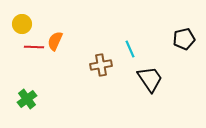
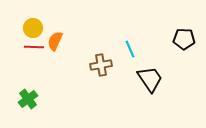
yellow circle: moved 11 px right, 4 px down
black pentagon: rotated 15 degrees clockwise
green cross: moved 1 px right
